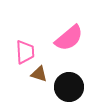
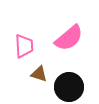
pink trapezoid: moved 1 px left, 6 px up
